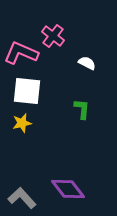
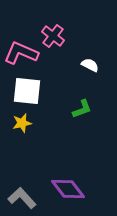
white semicircle: moved 3 px right, 2 px down
green L-shape: rotated 65 degrees clockwise
